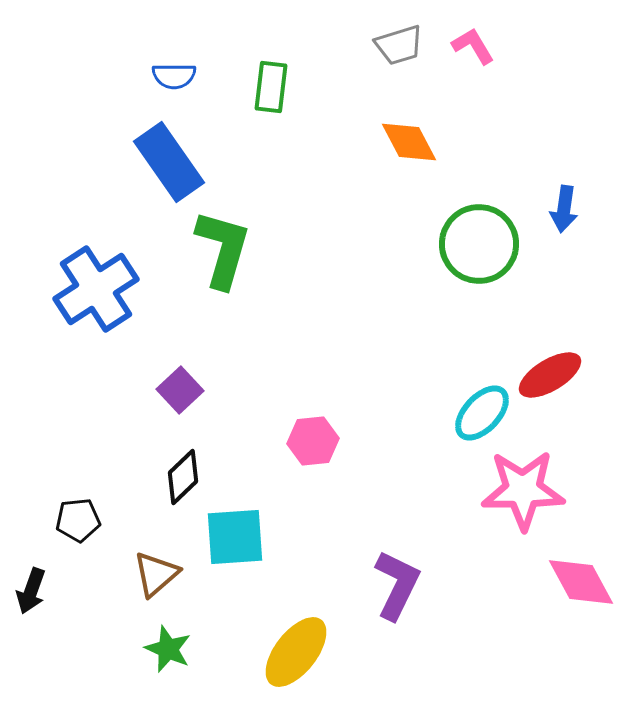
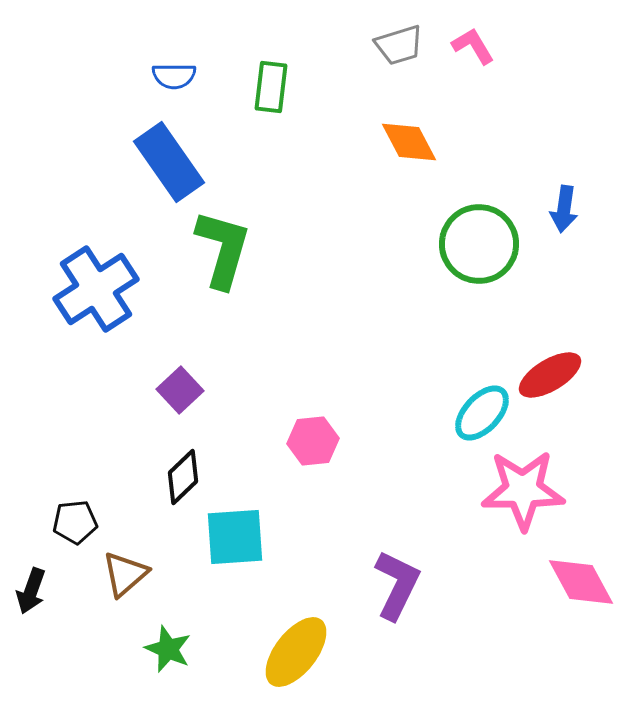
black pentagon: moved 3 px left, 2 px down
brown triangle: moved 31 px left
